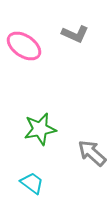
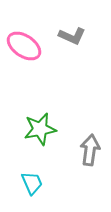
gray L-shape: moved 3 px left, 2 px down
gray arrow: moved 2 px left, 3 px up; rotated 56 degrees clockwise
cyan trapezoid: rotated 30 degrees clockwise
